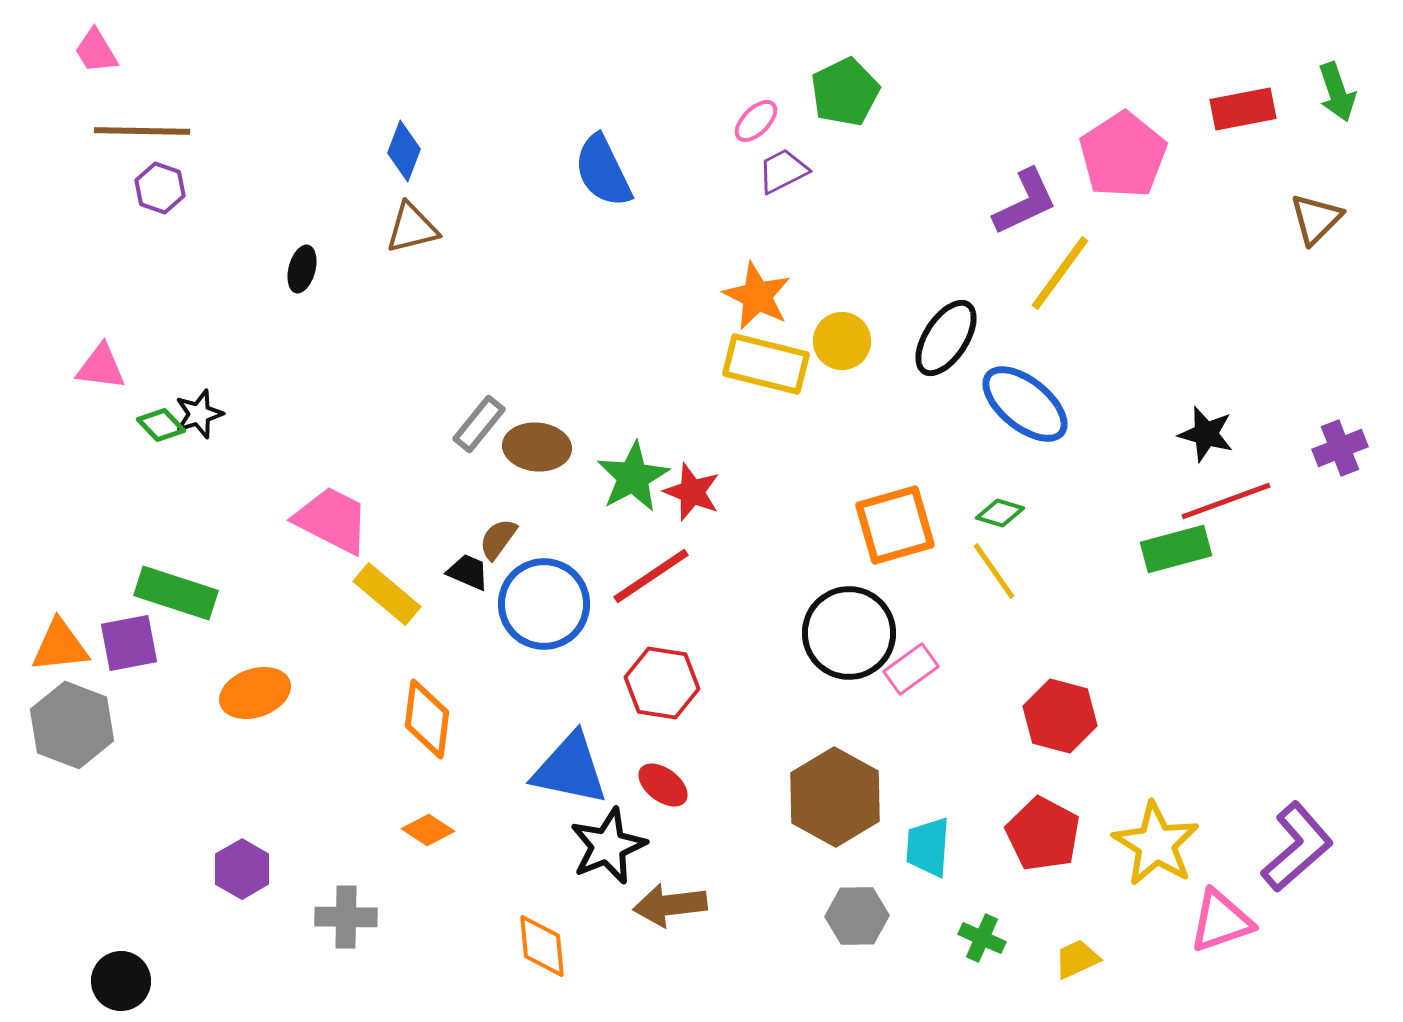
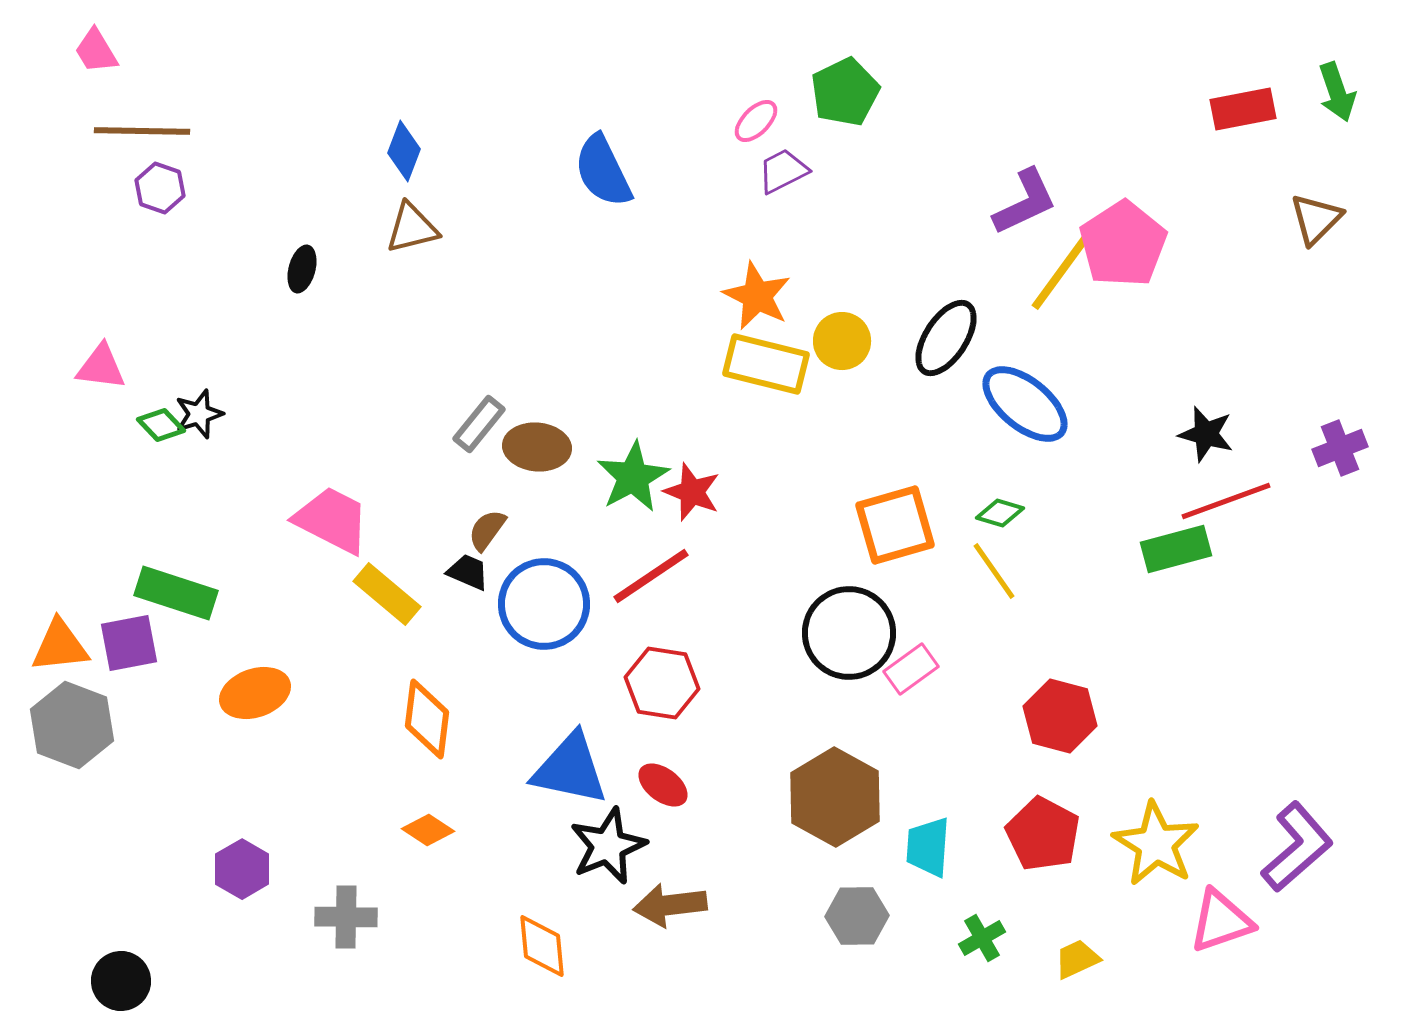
pink pentagon at (1123, 155): moved 89 px down
brown semicircle at (498, 539): moved 11 px left, 9 px up
green cross at (982, 938): rotated 36 degrees clockwise
